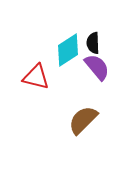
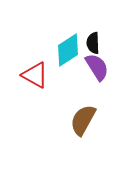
purple semicircle: rotated 8 degrees clockwise
red triangle: moved 1 px left, 2 px up; rotated 16 degrees clockwise
brown semicircle: rotated 16 degrees counterclockwise
